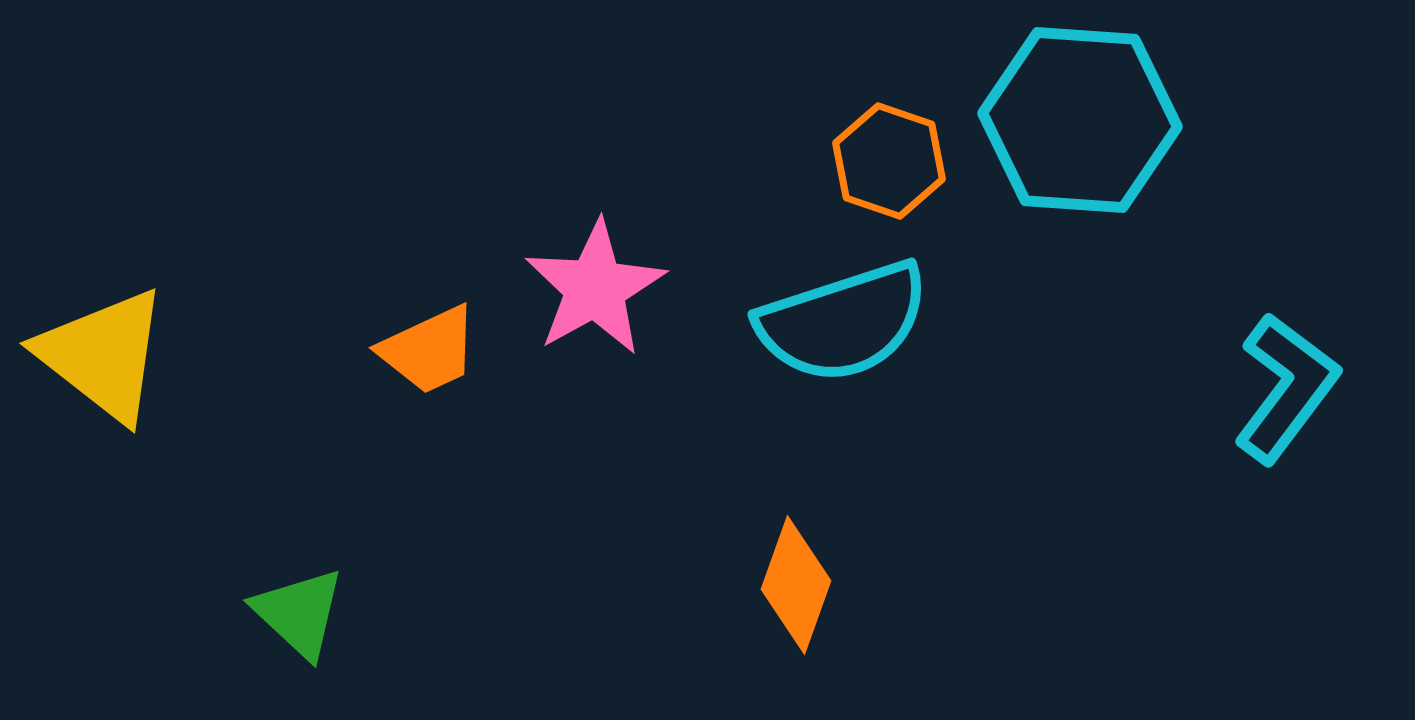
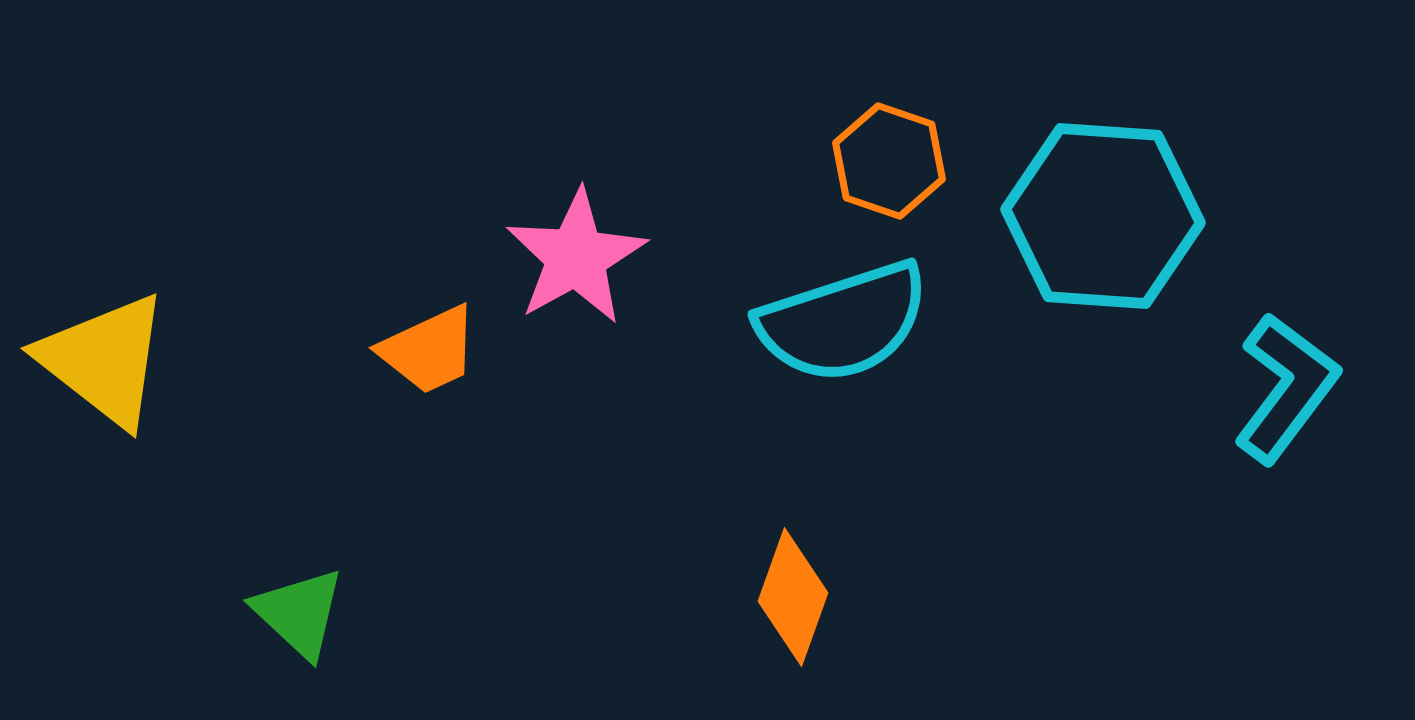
cyan hexagon: moved 23 px right, 96 px down
pink star: moved 19 px left, 31 px up
yellow triangle: moved 1 px right, 5 px down
orange diamond: moved 3 px left, 12 px down
